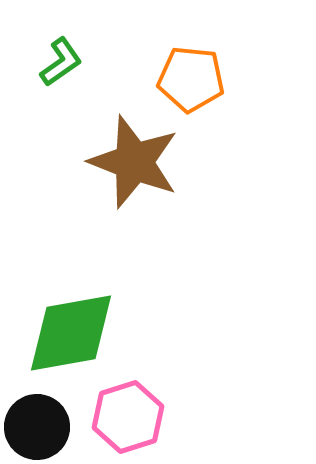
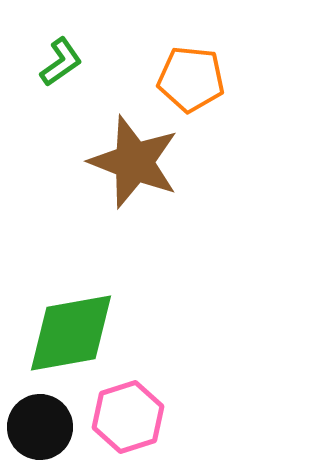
black circle: moved 3 px right
